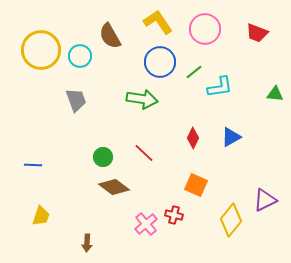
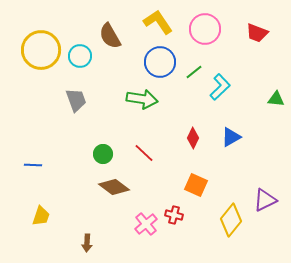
cyan L-shape: rotated 36 degrees counterclockwise
green triangle: moved 1 px right, 5 px down
green circle: moved 3 px up
